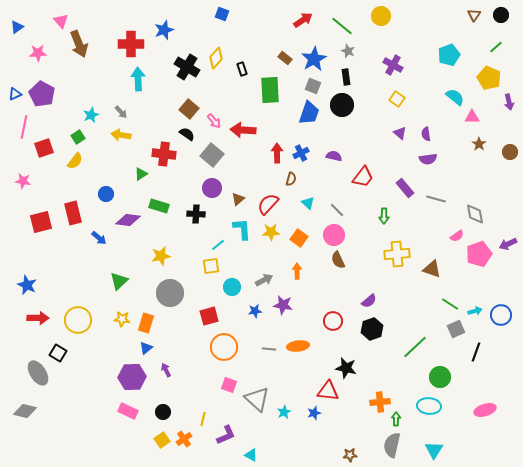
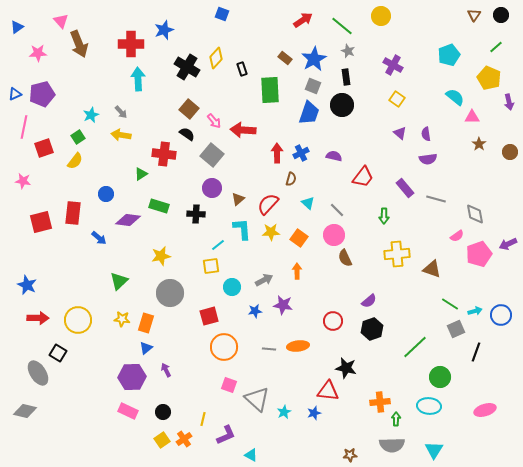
purple pentagon at (42, 94): rotated 30 degrees clockwise
red rectangle at (73, 213): rotated 20 degrees clockwise
brown semicircle at (338, 260): moved 7 px right, 2 px up
gray semicircle at (392, 445): rotated 105 degrees counterclockwise
